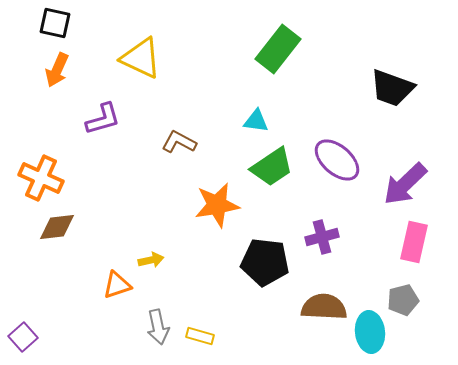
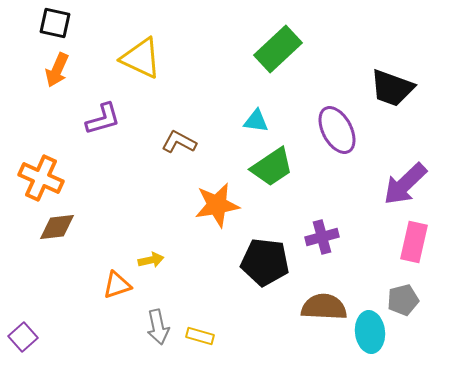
green rectangle: rotated 9 degrees clockwise
purple ellipse: moved 30 px up; rotated 21 degrees clockwise
